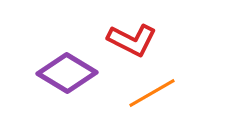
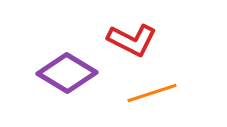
orange line: rotated 12 degrees clockwise
